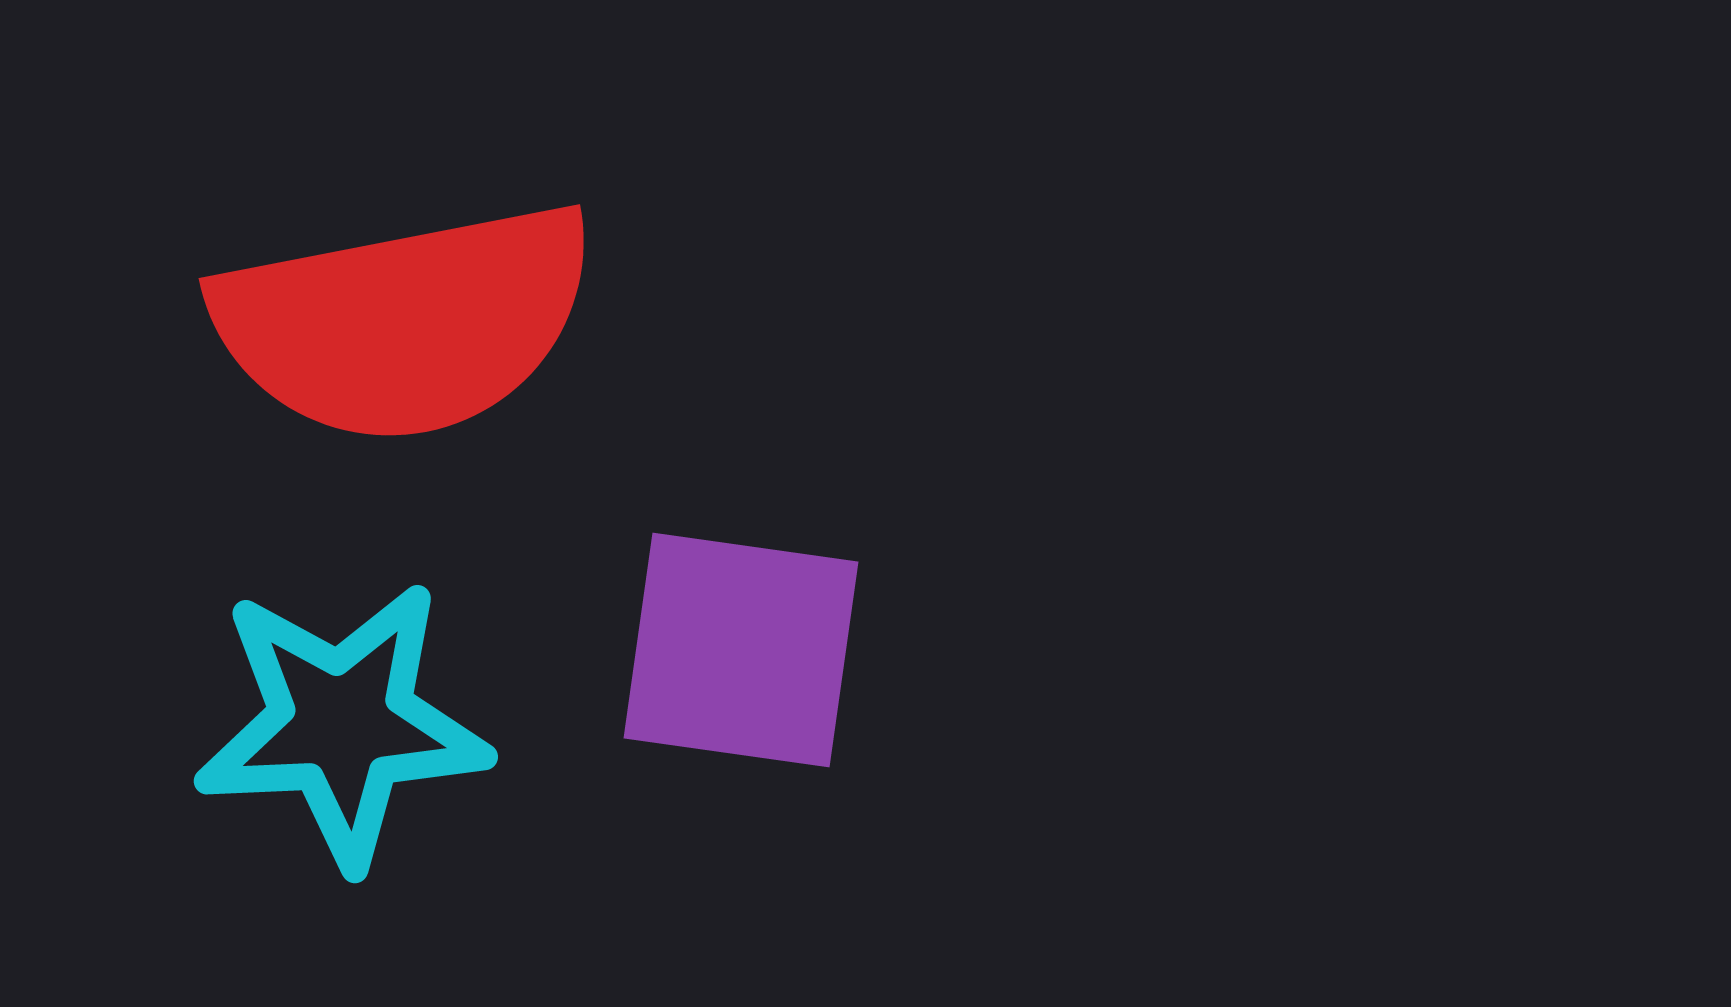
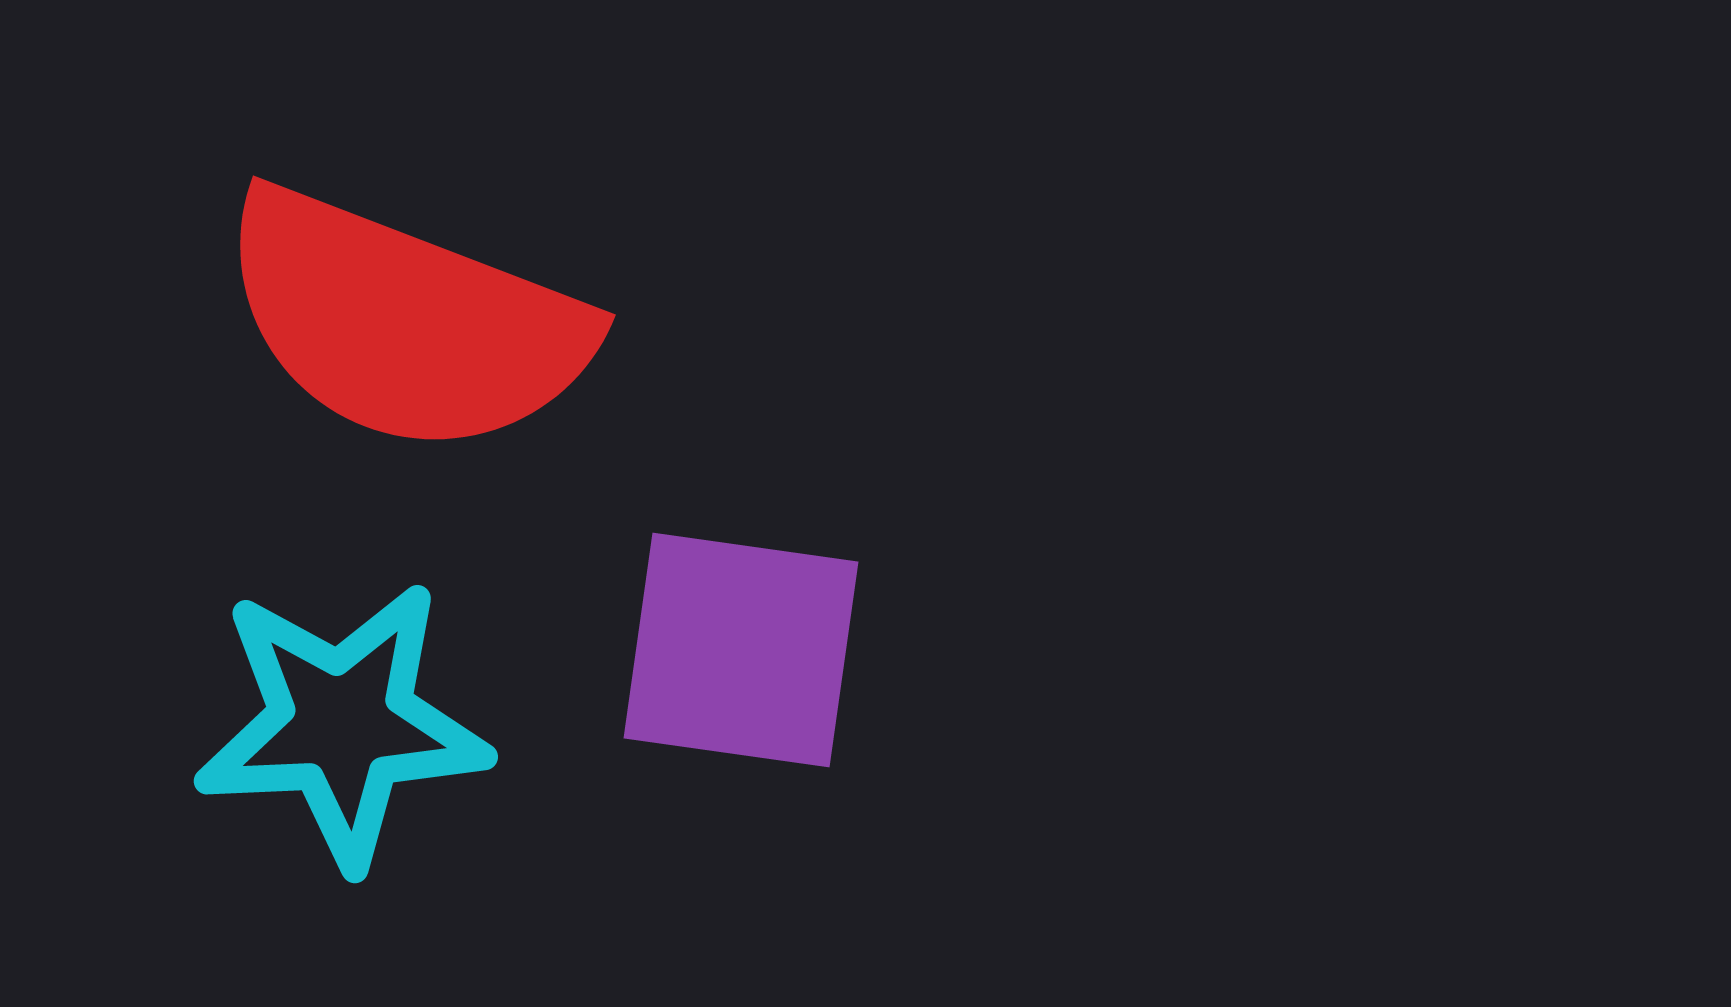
red semicircle: rotated 32 degrees clockwise
